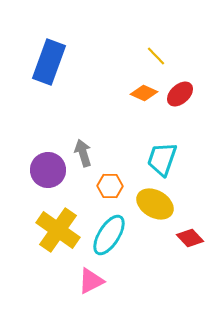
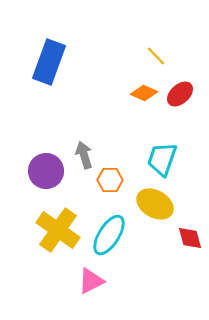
gray arrow: moved 1 px right, 2 px down
purple circle: moved 2 px left, 1 px down
orange hexagon: moved 6 px up
red diamond: rotated 28 degrees clockwise
